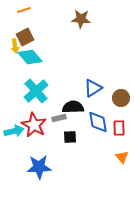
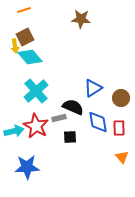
black semicircle: rotated 25 degrees clockwise
red star: moved 2 px right, 1 px down
blue star: moved 12 px left
